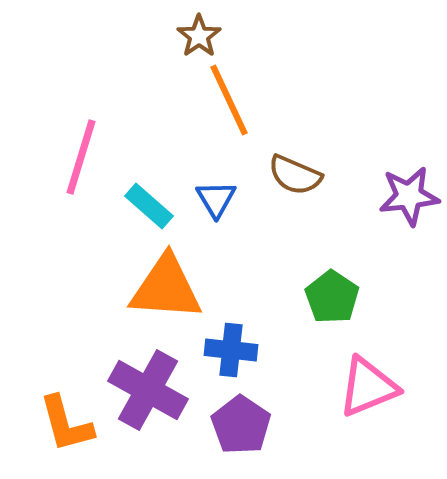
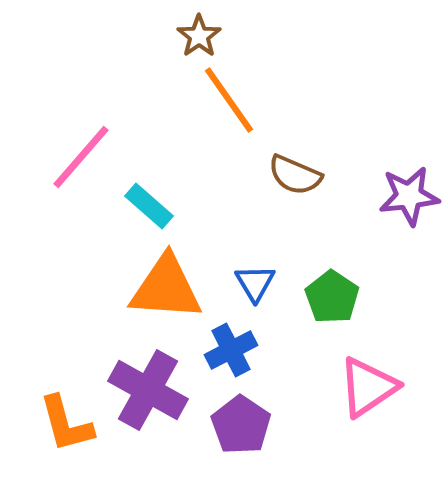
orange line: rotated 10 degrees counterclockwise
pink line: rotated 24 degrees clockwise
blue triangle: moved 39 px right, 84 px down
blue cross: rotated 33 degrees counterclockwise
pink triangle: rotated 12 degrees counterclockwise
